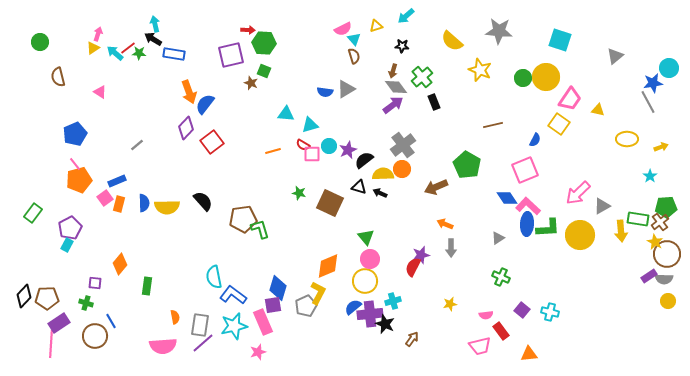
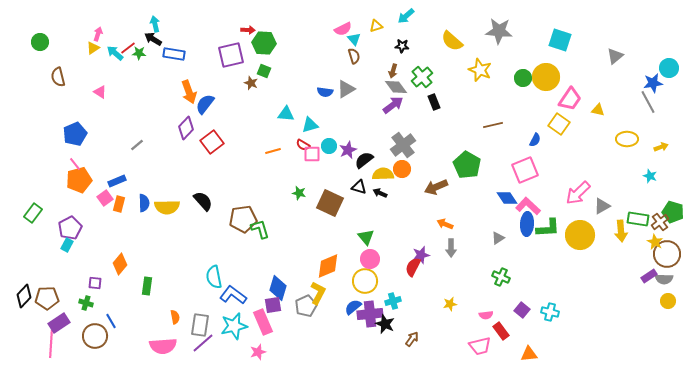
cyan star at (650, 176): rotated 16 degrees counterclockwise
green pentagon at (666, 207): moved 7 px right, 5 px down; rotated 20 degrees clockwise
